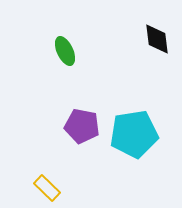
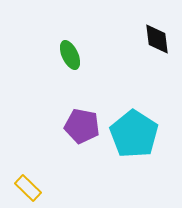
green ellipse: moved 5 px right, 4 px down
cyan pentagon: rotated 30 degrees counterclockwise
yellow rectangle: moved 19 px left
